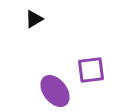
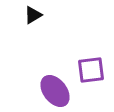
black triangle: moved 1 px left, 4 px up
